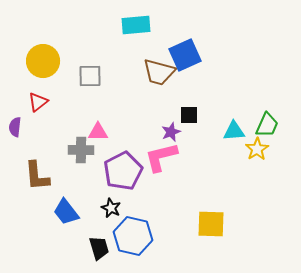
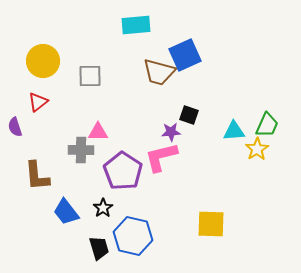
black square: rotated 18 degrees clockwise
purple semicircle: rotated 24 degrees counterclockwise
purple star: rotated 18 degrees clockwise
purple pentagon: rotated 12 degrees counterclockwise
black star: moved 8 px left; rotated 12 degrees clockwise
